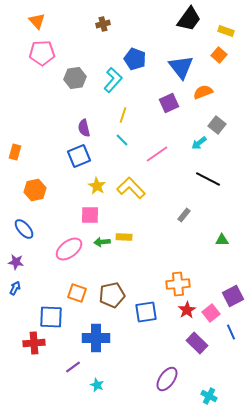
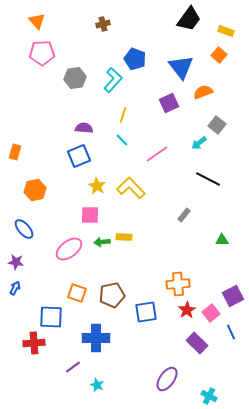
purple semicircle at (84, 128): rotated 108 degrees clockwise
